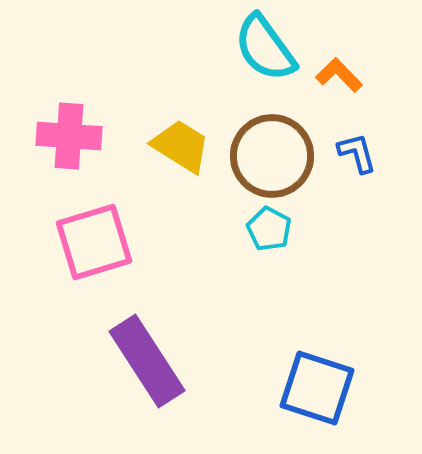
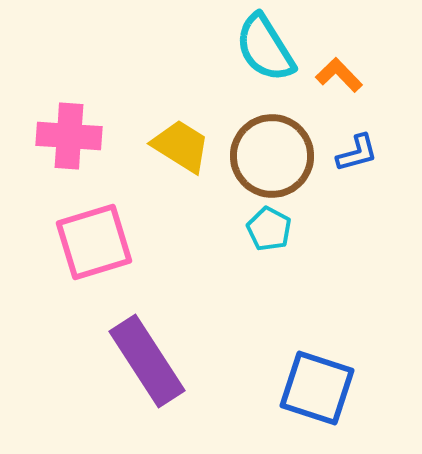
cyan semicircle: rotated 4 degrees clockwise
blue L-shape: rotated 90 degrees clockwise
